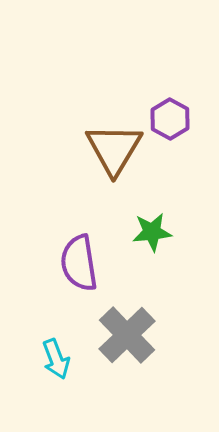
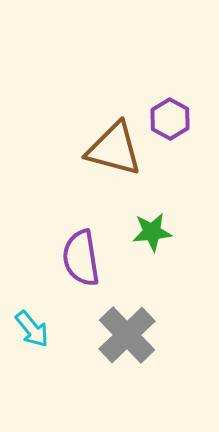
brown triangle: rotated 46 degrees counterclockwise
purple semicircle: moved 2 px right, 5 px up
cyan arrow: moved 24 px left, 30 px up; rotated 18 degrees counterclockwise
